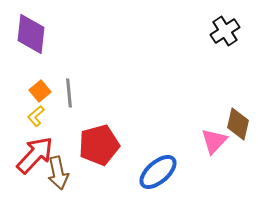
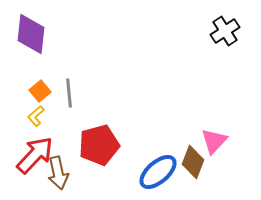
brown diamond: moved 45 px left, 38 px down; rotated 8 degrees clockwise
